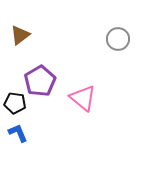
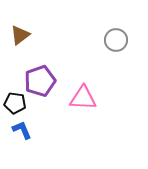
gray circle: moved 2 px left, 1 px down
purple pentagon: rotated 12 degrees clockwise
pink triangle: rotated 36 degrees counterclockwise
blue L-shape: moved 4 px right, 3 px up
